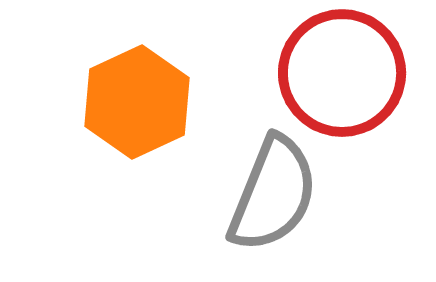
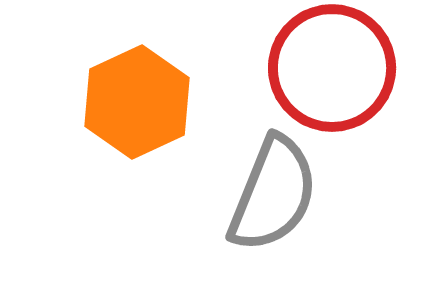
red circle: moved 10 px left, 5 px up
